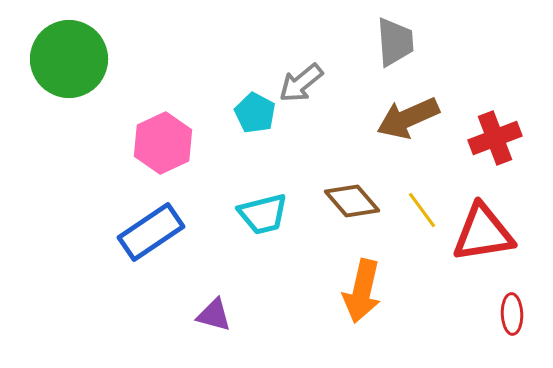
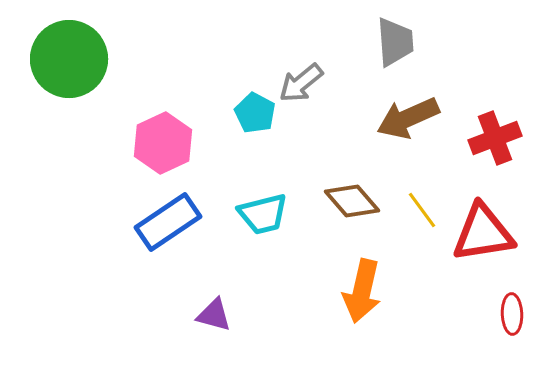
blue rectangle: moved 17 px right, 10 px up
